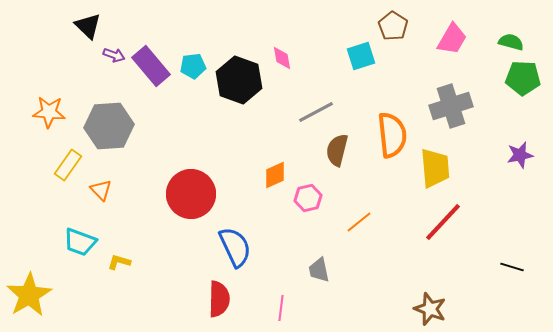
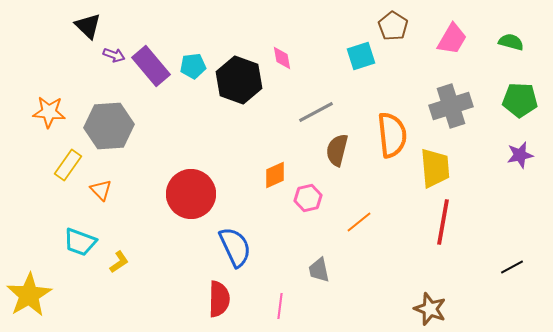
green pentagon: moved 3 px left, 22 px down
red line: rotated 33 degrees counterclockwise
yellow L-shape: rotated 130 degrees clockwise
black line: rotated 45 degrees counterclockwise
pink line: moved 1 px left, 2 px up
